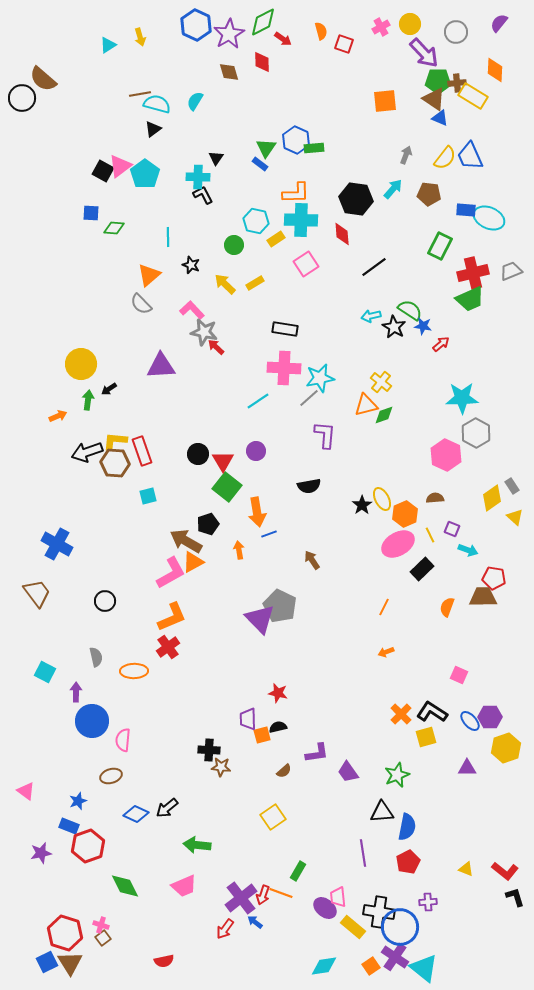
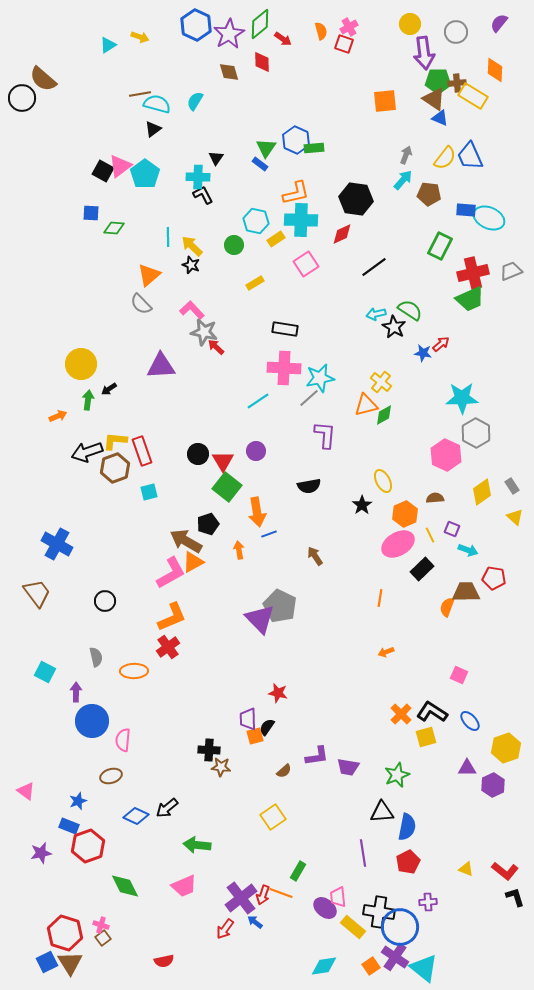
green diamond at (263, 22): moved 3 px left, 2 px down; rotated 12 degrees counterclockwise
pink cross at (381, 27): moved 32 px left
yellow arrow at (140, 37): rotated 54 degrees counterclockwise
purple arrow at (424, 53): rotated 36 degrees clockwise
cyan arrow at (393, 189): moved 10 px right, 9 px up
orange L-shape at (296, 193): rotated 12 degrees counterclockwise
red diamond at (342, 234): rotated 70 degrees clockwise
yellow arrow at (225, 284): moved 33 px left, 38 px up
cyan arrow at (371, 316): moved 5 px right, 2 px up
blue star at (423, 326): moved 27 px down
green diamond at (384, 415): rotated 10 degrees counterclockwise
brown hexagon at (115, 463): moved 5 px down; rotated 24 degrees counterclockwise
cyan square at (148, 496): moved 1 px right, 4 px up
yellow diamond at (492, 498): moved 10 px left, 6 px up
yellow ellipse at (382, 499): moved 1 px right, 18 px up
brown arrow at (312, 560): moved 3 px right, 4 px up
brown trapezoid at (483, 597): moved 17 px left, 5 px up
orange line at (384, 607): moved 4 px left, 9 px up; rotated 18 degrees counterclockwise
purple hexagon at (490, 717): moved 3 px right, 68 px down; rotated 25 degrees counterclockwise
black semicircle at (278, 727): moved 11 px left; rotated 42 degrees counterclockwise
orange square at (262, 735): moved 7 px left, 1 px down
purple L-shape at (317, 753): moved 3 px down
purple trapezoid at (348, 772): moved 5 px up; rotated 45 degrees counterclockwise
blue diamond at (136, 814): moved 2 px down
